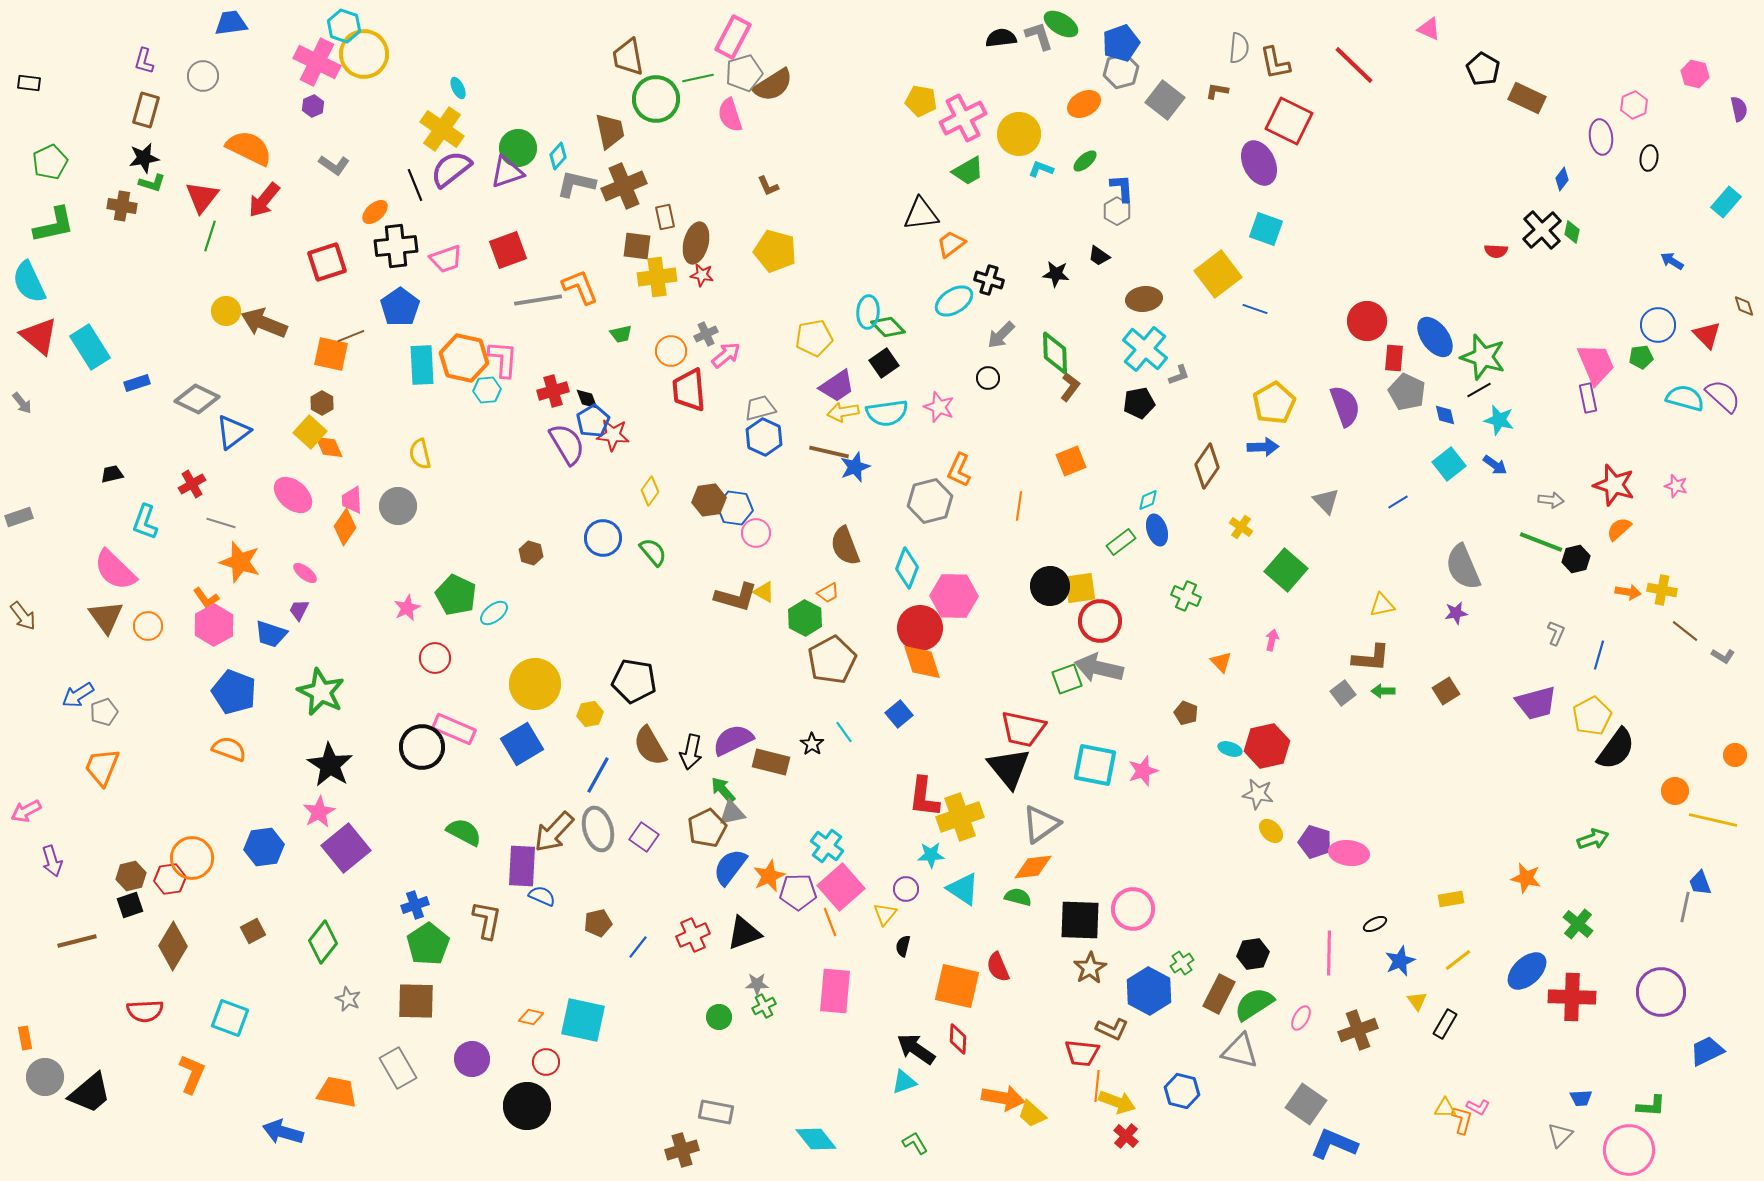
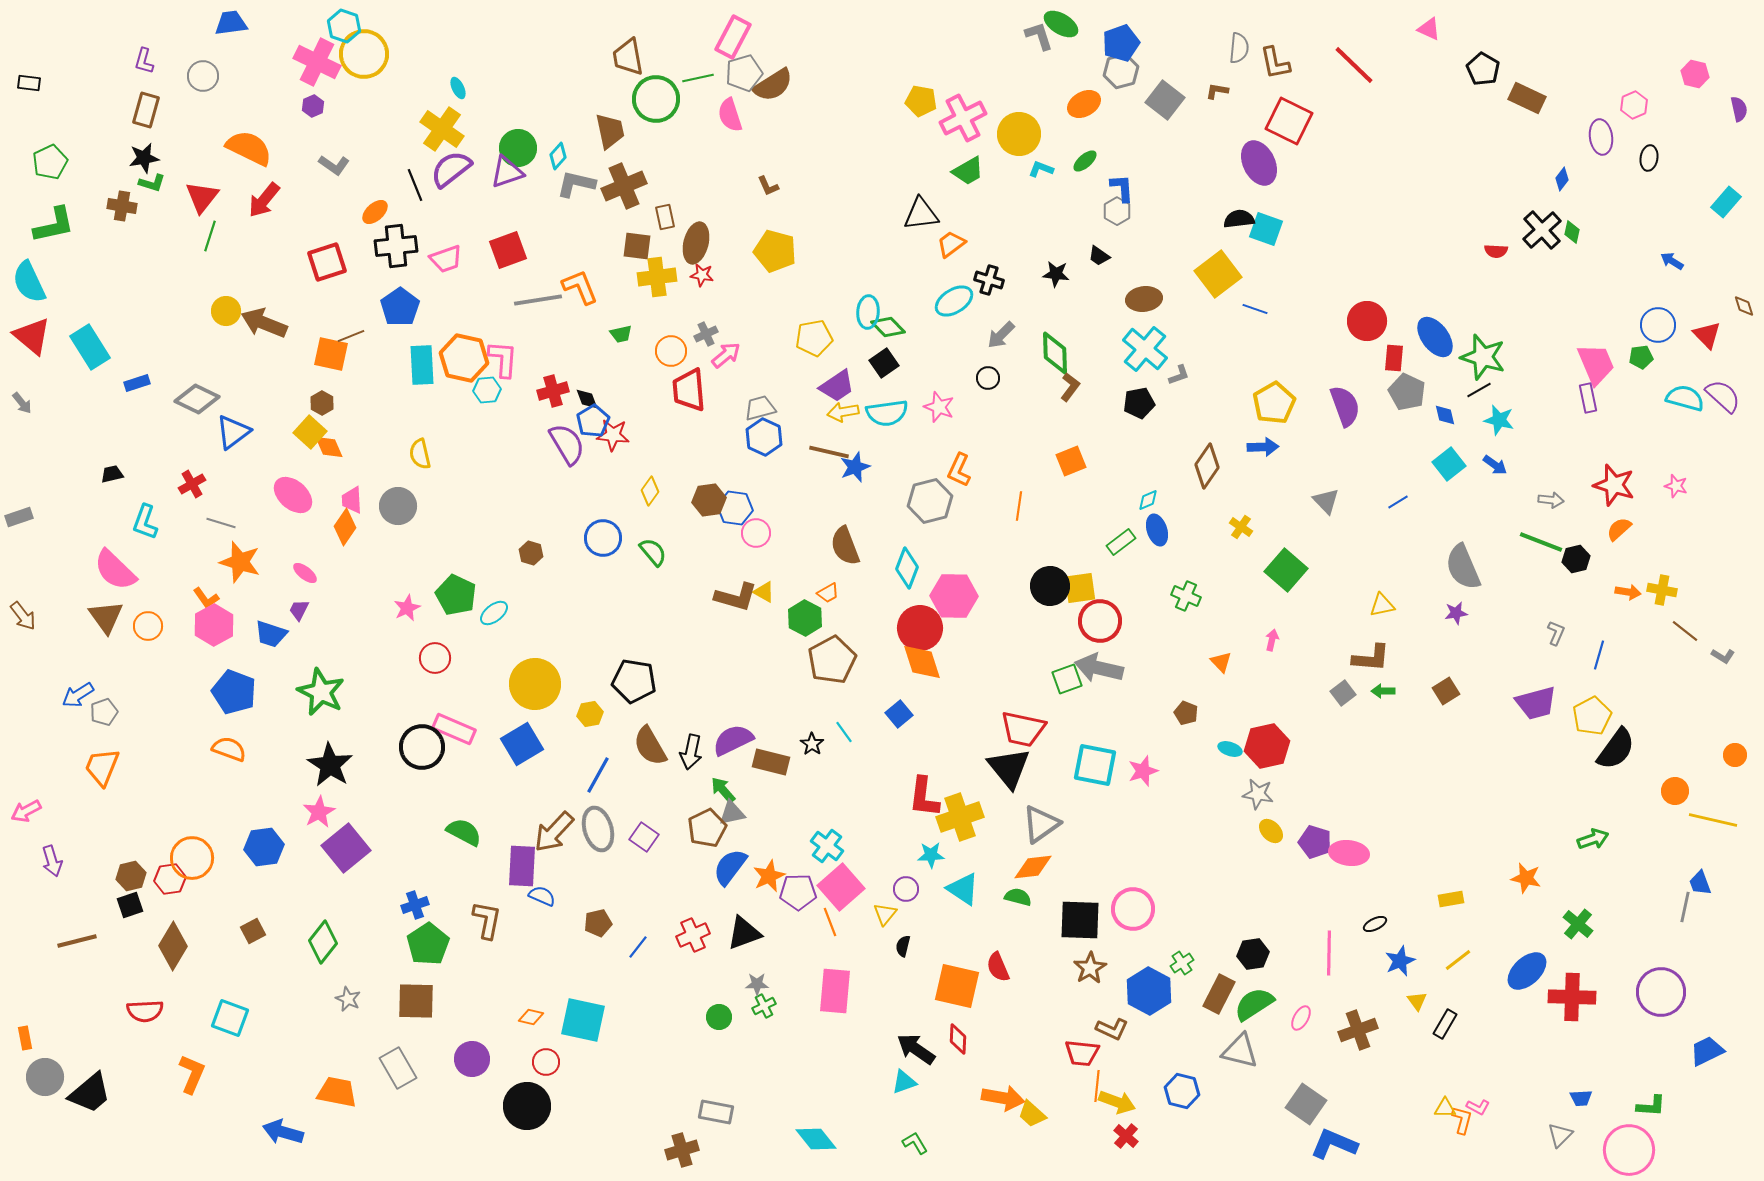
black semicircle at (1001, 38): moved 238 px right, 181 px down
red triangle at (39, 336): moved 7 px left
